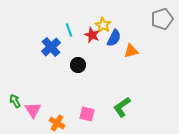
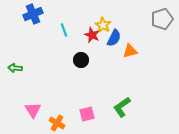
cyan line: moved 5 px left
blue cross: moved 18 px left, 33 px up; rotated 18 degrees clockwise
orange triangle: moved 1 px left
black circle: moved 3 px right, 5 px up
green arrow: moved 33 px up; rotated 56 degrees counterclockwise
pink square: rotated 28 degrees counterclockwise
